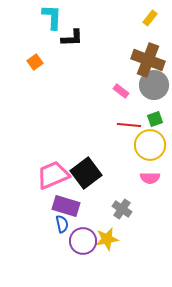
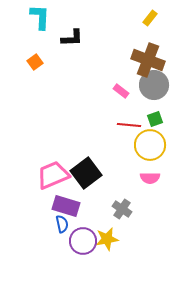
cyan L-shape: moved 12 px left
